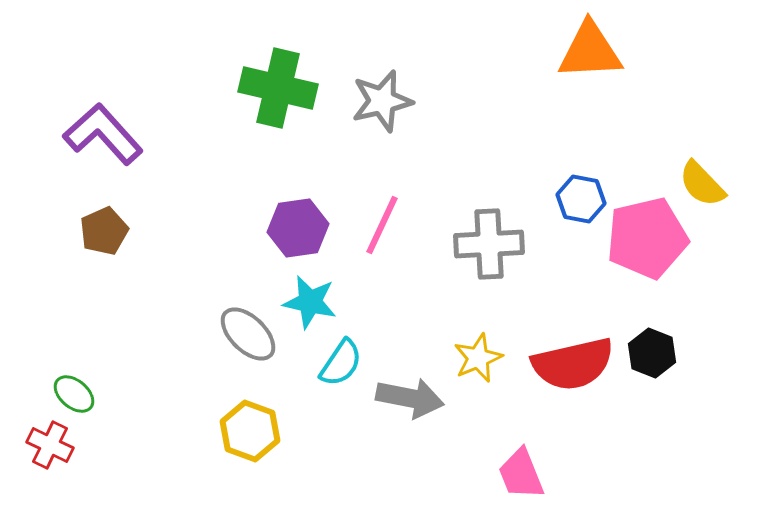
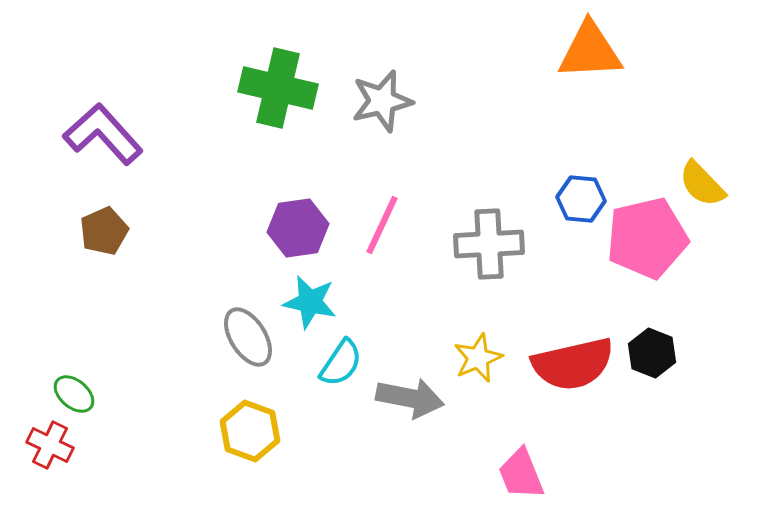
blue hexagon: rotated 6 degrees counterclockwise
gray ellipse: moved 3 px down; rotated 14 degrees clockwise
